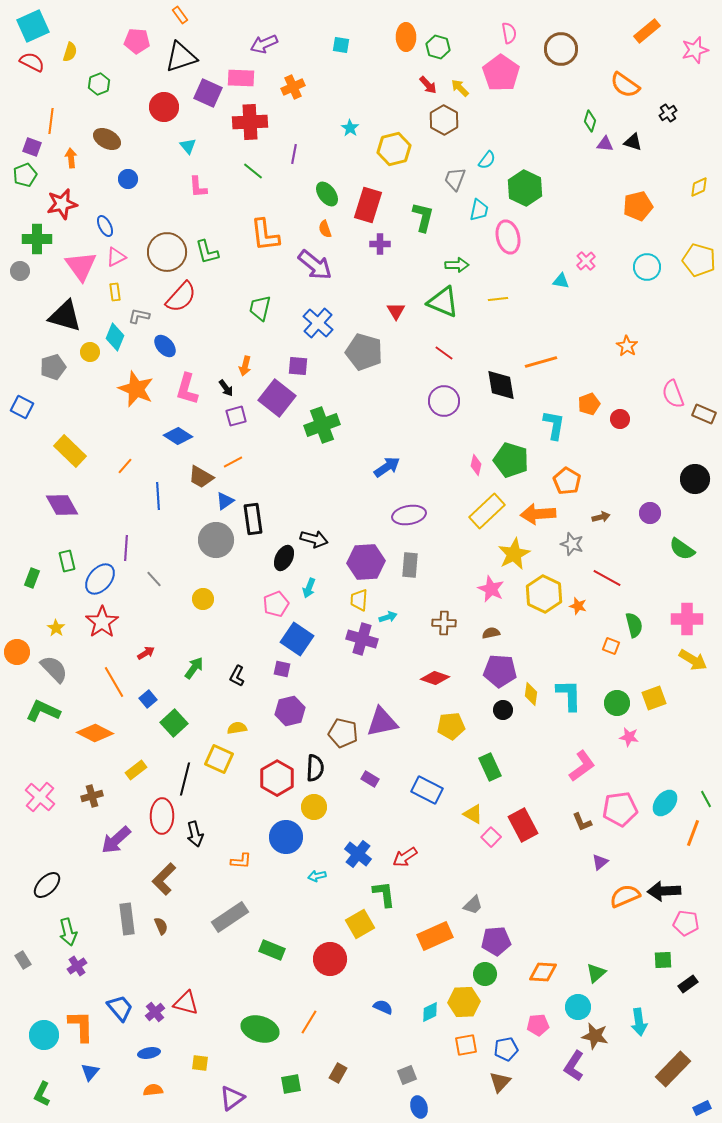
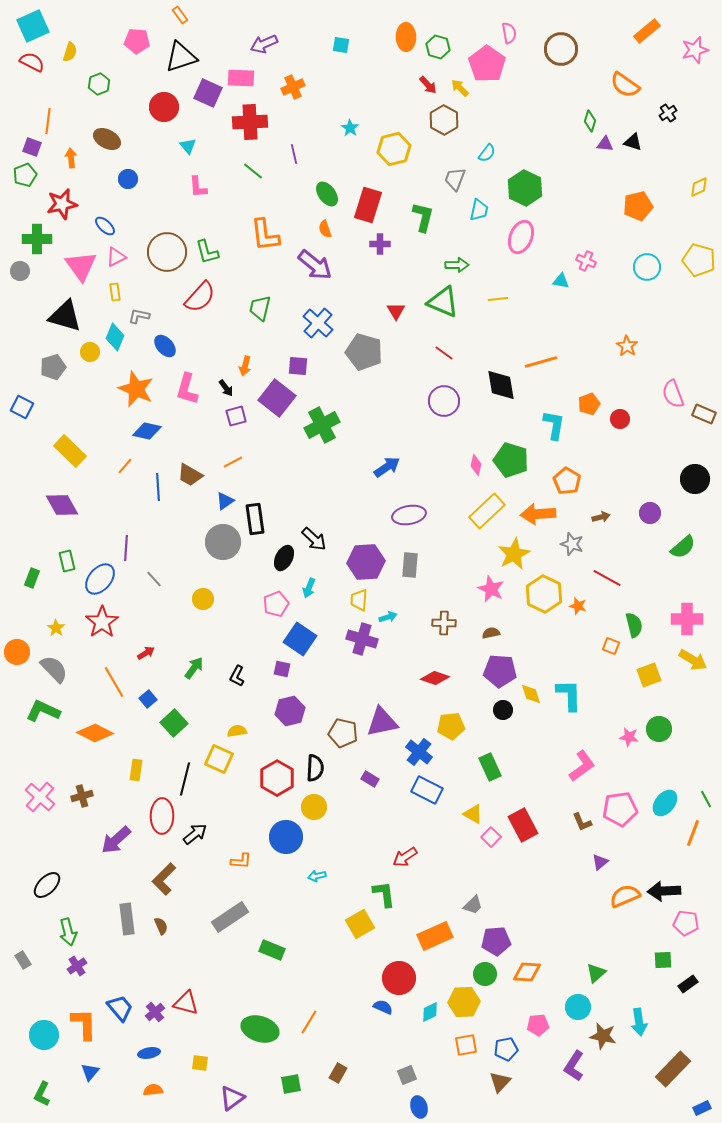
pink pentagon at (501, 73): moved 14 px left, 9 px up
orange line at (51, 121): moved 3 px left
purple line at (294, 154): rotated 24 degrees counterclockwise
cyan semicircle at (487, 160): moved 7 px up
blue ellipse at (105, 226): rotated 20 degrees counterclockwise
pink ellipse at (508, 237): moved 13 px right; rotated 36 degrees clockwise
pink cross at (586, 261): rotated 24 degrees counterclockwise
red semicircle at (181, 297): moved 19 px right
green cross at (322, 425): rotated 8 degrees counterclockwise
blue diamond at (178, 436): moved 31 px left, 5 px up; rotated 20 degrees counterclockwise
brown trapezoid at (201, 477): moved 11 px left, 2 px up
blue line at (158, 496): moved 9 px up
black rectangle at (253, 519): moved 2 px right
black arrow at (314, 539): rotated 28 degrees clockwise
gray circle at (216, 540): moved 7 px right, 2 px down
green semicircle at (682, 549): moved 1 px right, 2 px up; rotated 76 degrees counterclockwise
blue square at (297, 639): moved 3 px right
yellow diamond at (531, 694): rotated 25 degrees counterclockwise
yellow square at (654, 698): moved 5 px left, 23 px up
green circle at (617, 703): moved 42 px right, 26 px down
yellow semicircle at (237, 728): moved 3 px down
yellow rectangle at (136, 770): rotated 45 degrees counterclockwise
brown cross at (92, 796): moved 10 px left
black arrow at (195, 834): rotated 115 degrees counterclockwise
blue cross at (358, 854): moved 61 px right, 102 px up
red circle at (330, 959): moved 69 px right, 19 px down
orange diamond at (543, 972): moved 16 px left
orange L-shape at (81, 1026): moved 3 px right, 2 px up
brown star at (595, 1036): moved 8 px right
